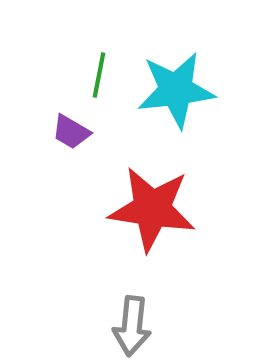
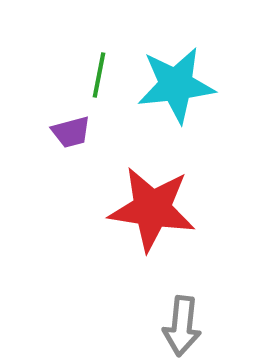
cyan star: moved 5 px up
purple trapezoid: rotated 45 degrees counterclockwise
gray arrow: moved 50 px right
